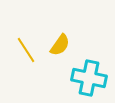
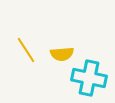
yellow semicircle: moved 2 px right, 9 px down; rotated 50 degrees clockwise
